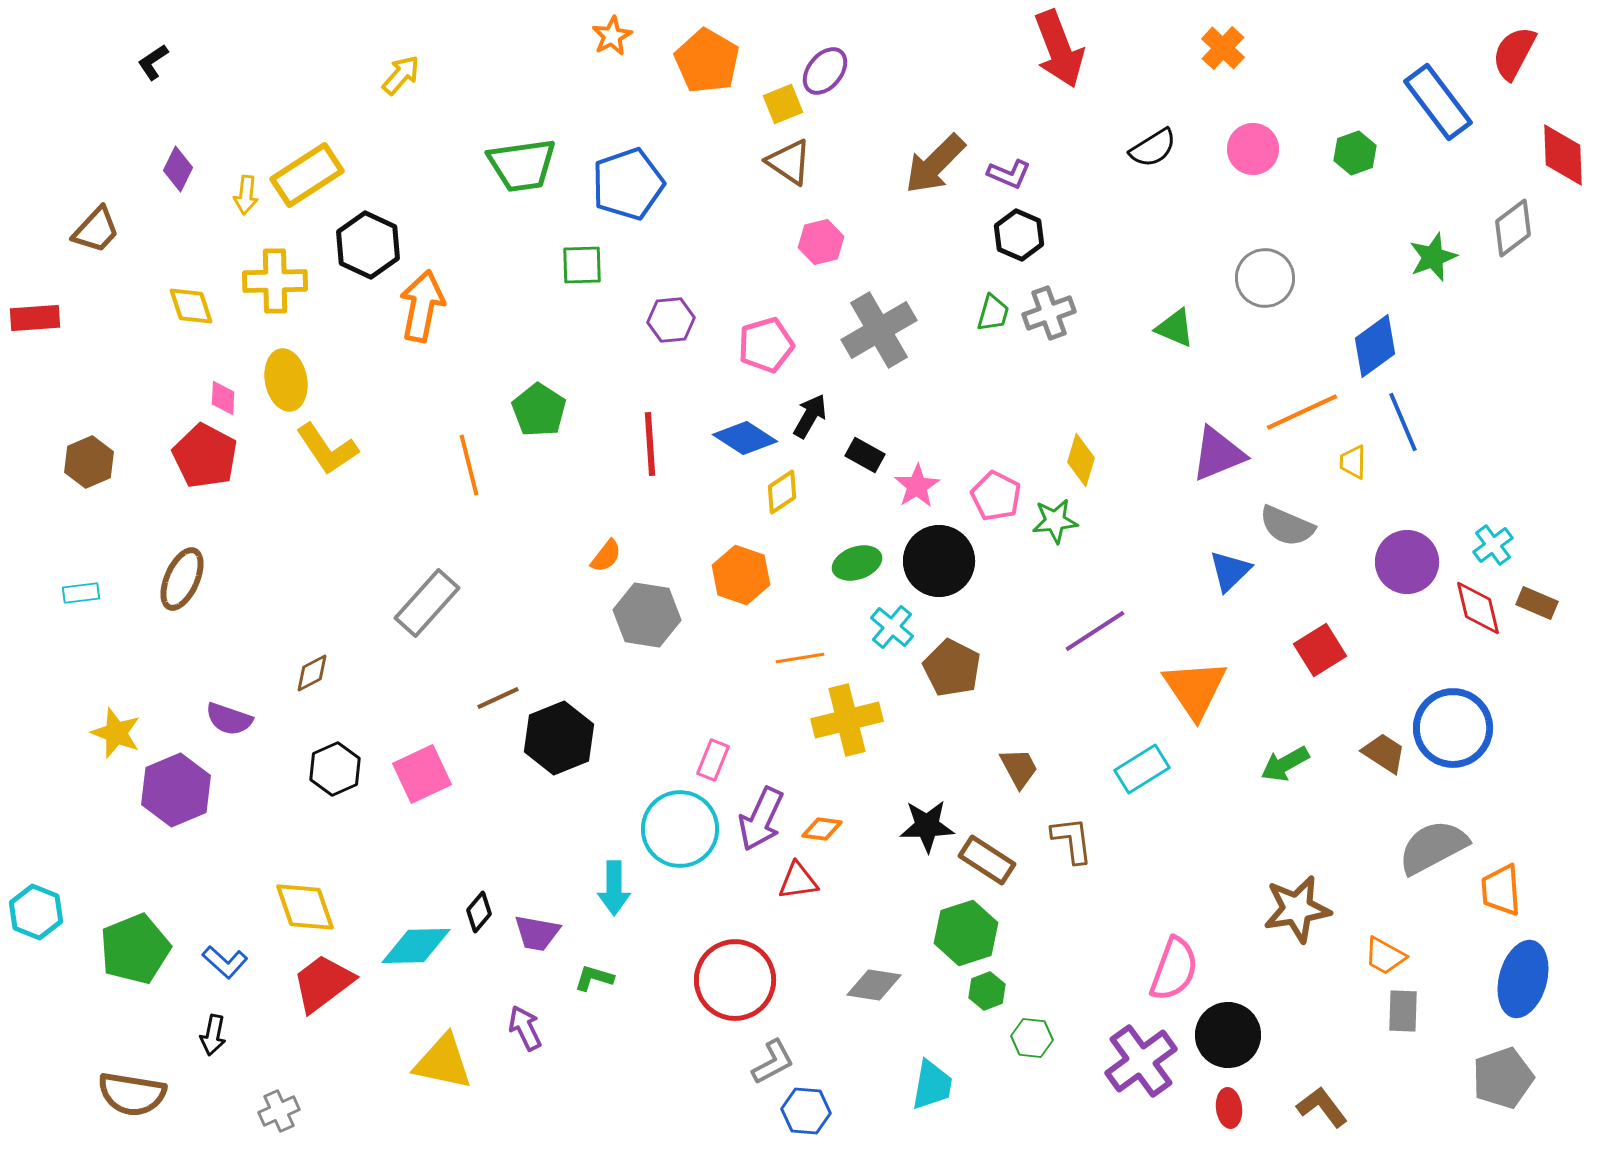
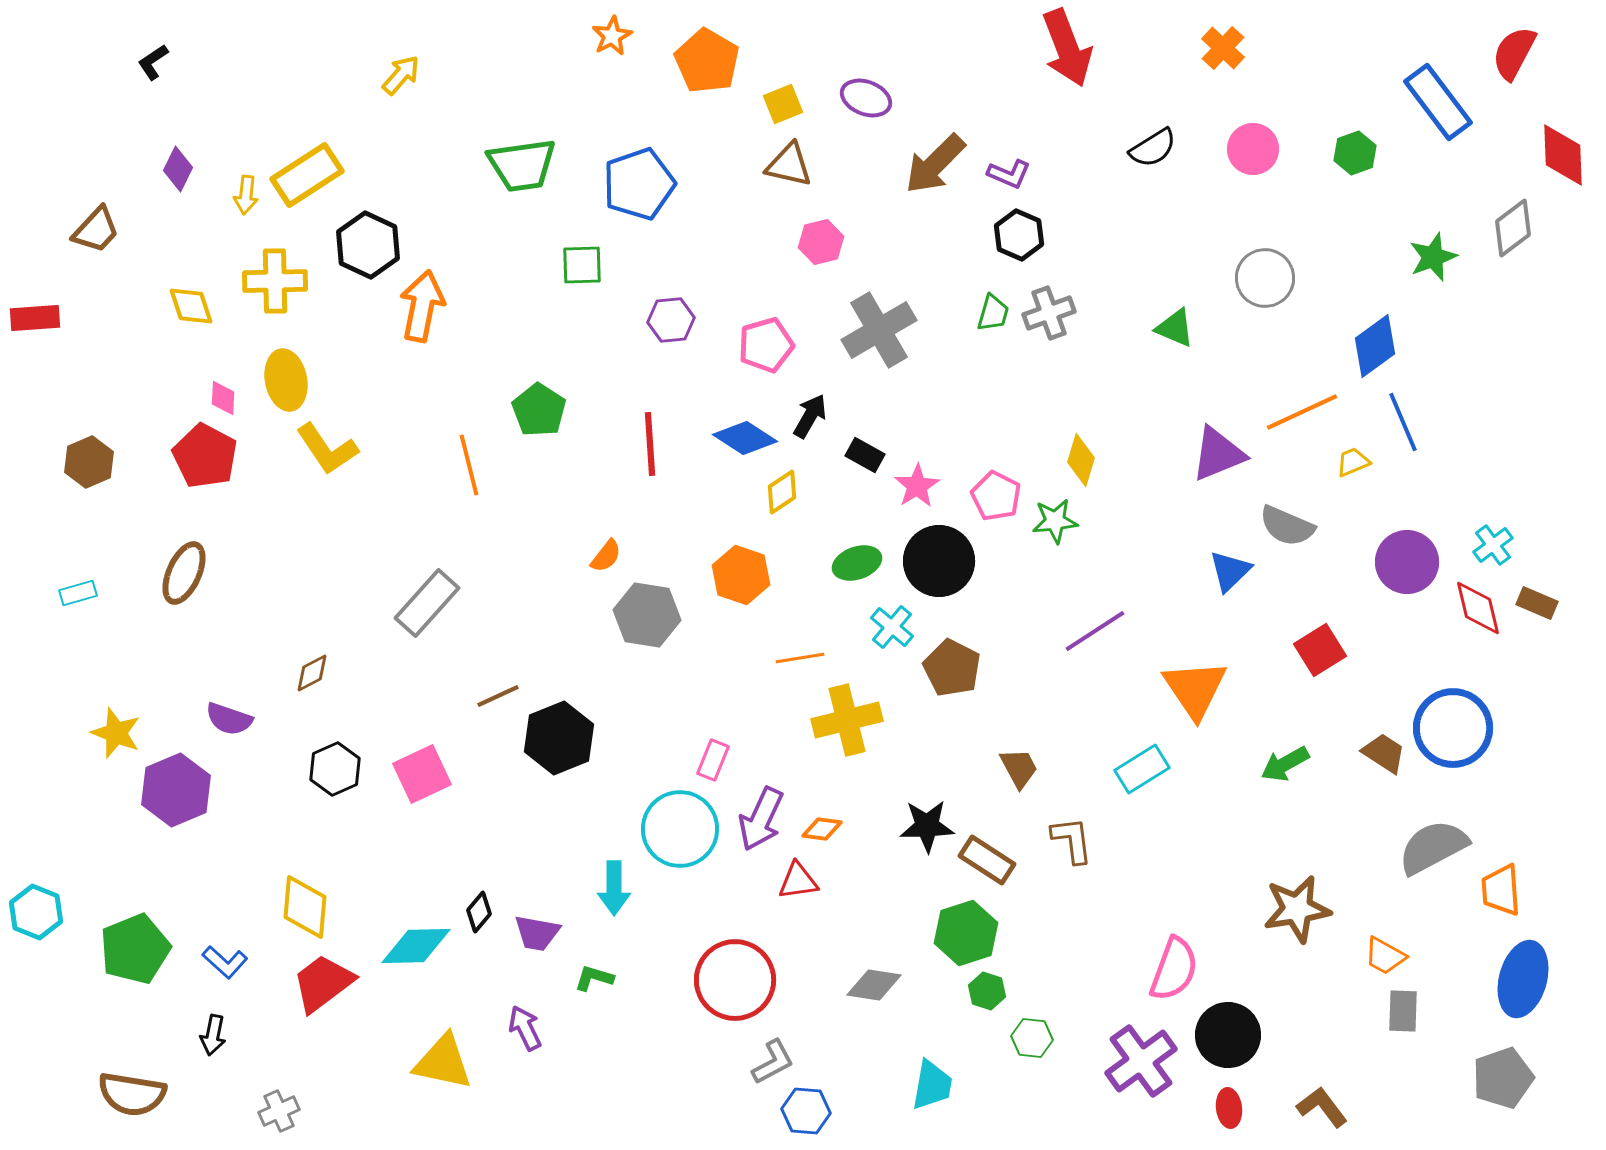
red arrow at (1059, 49): moved 8 px right, 1 px up
purple ellipse at (825, 71): moved 41 px right, 27 px down; rotated 72 degrees clockwise
brown triangle at (789, 162): moved 3 px down; rotated 21 degrees counterclockwise
blue pentagon at (628, 184): moved 11 px right
yellow trapezoid at (1353, 462): rotated 66 degrees clockwise
brown ellipse at (182, 579): moved 2 px right, 6 px up
cyan rectangle at (81, 593): moved 3 px left; rotated 9 degrees counterclockwise
brown line at (498, 698): moved 2 px up
yellow diamond at (305, 907): rotated 24 degrees clockwise
green hexagon at (987, 991): rotated 21 degrees counterclockwise
